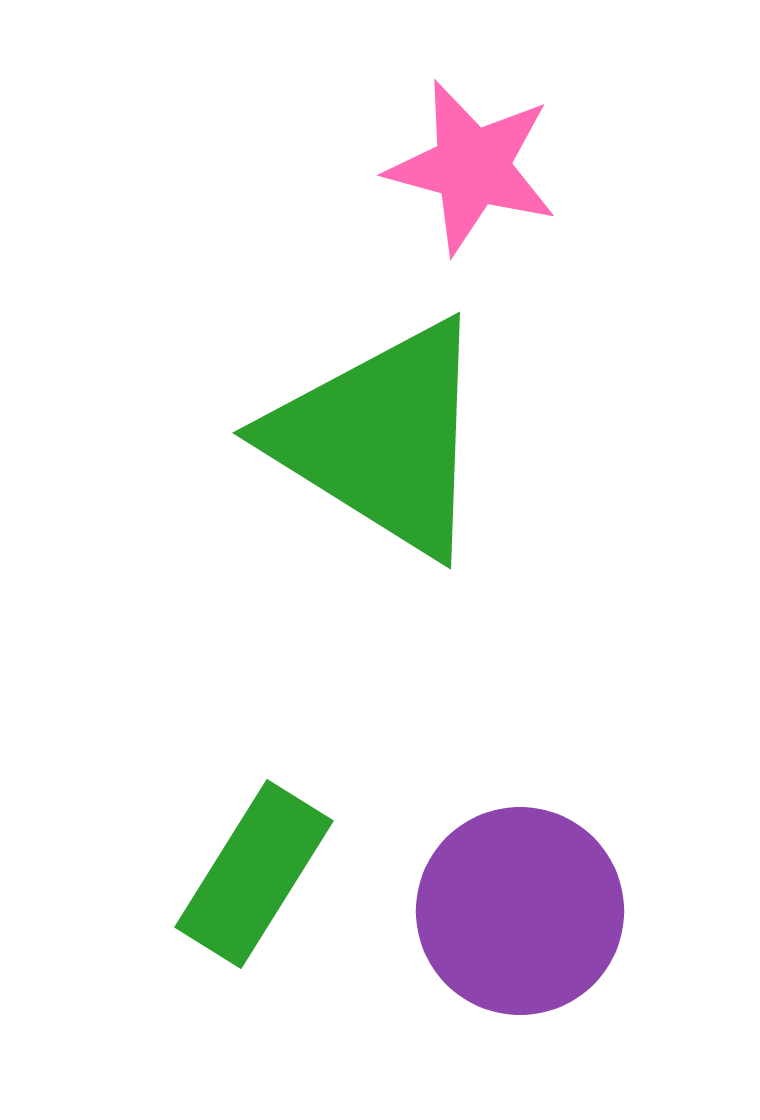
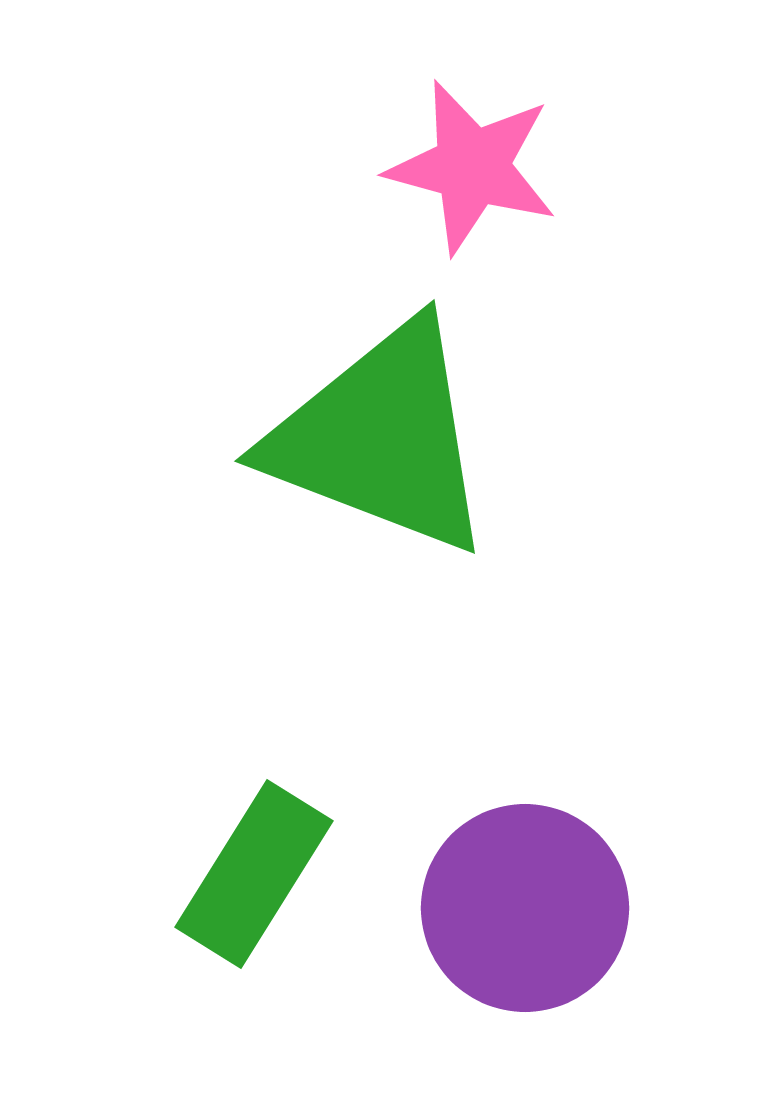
green triangle: rotated 11 degrees counterclockwise
purple circle: moved 5 px right, 3 px up
